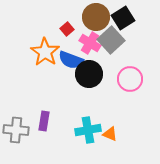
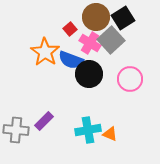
red square: moved 3 px right
purple rectangle: rotated 36 degrees clockwise
